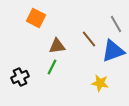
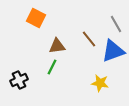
black cross: moved 1 px left, 3 px down
